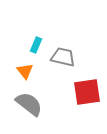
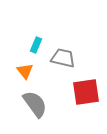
gray trapezoid: moved 1 px down
red square: moved 1 px left
gray semicircle: moved 6 px right; rotated 16 degrees clockwise
